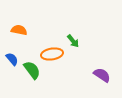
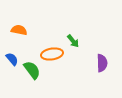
purple semicircle: moved 12 px up; rotated 54 degrees clockwise
